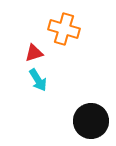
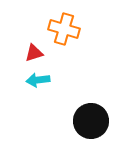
cyan arrow: rotated 115 degrees clockwise
